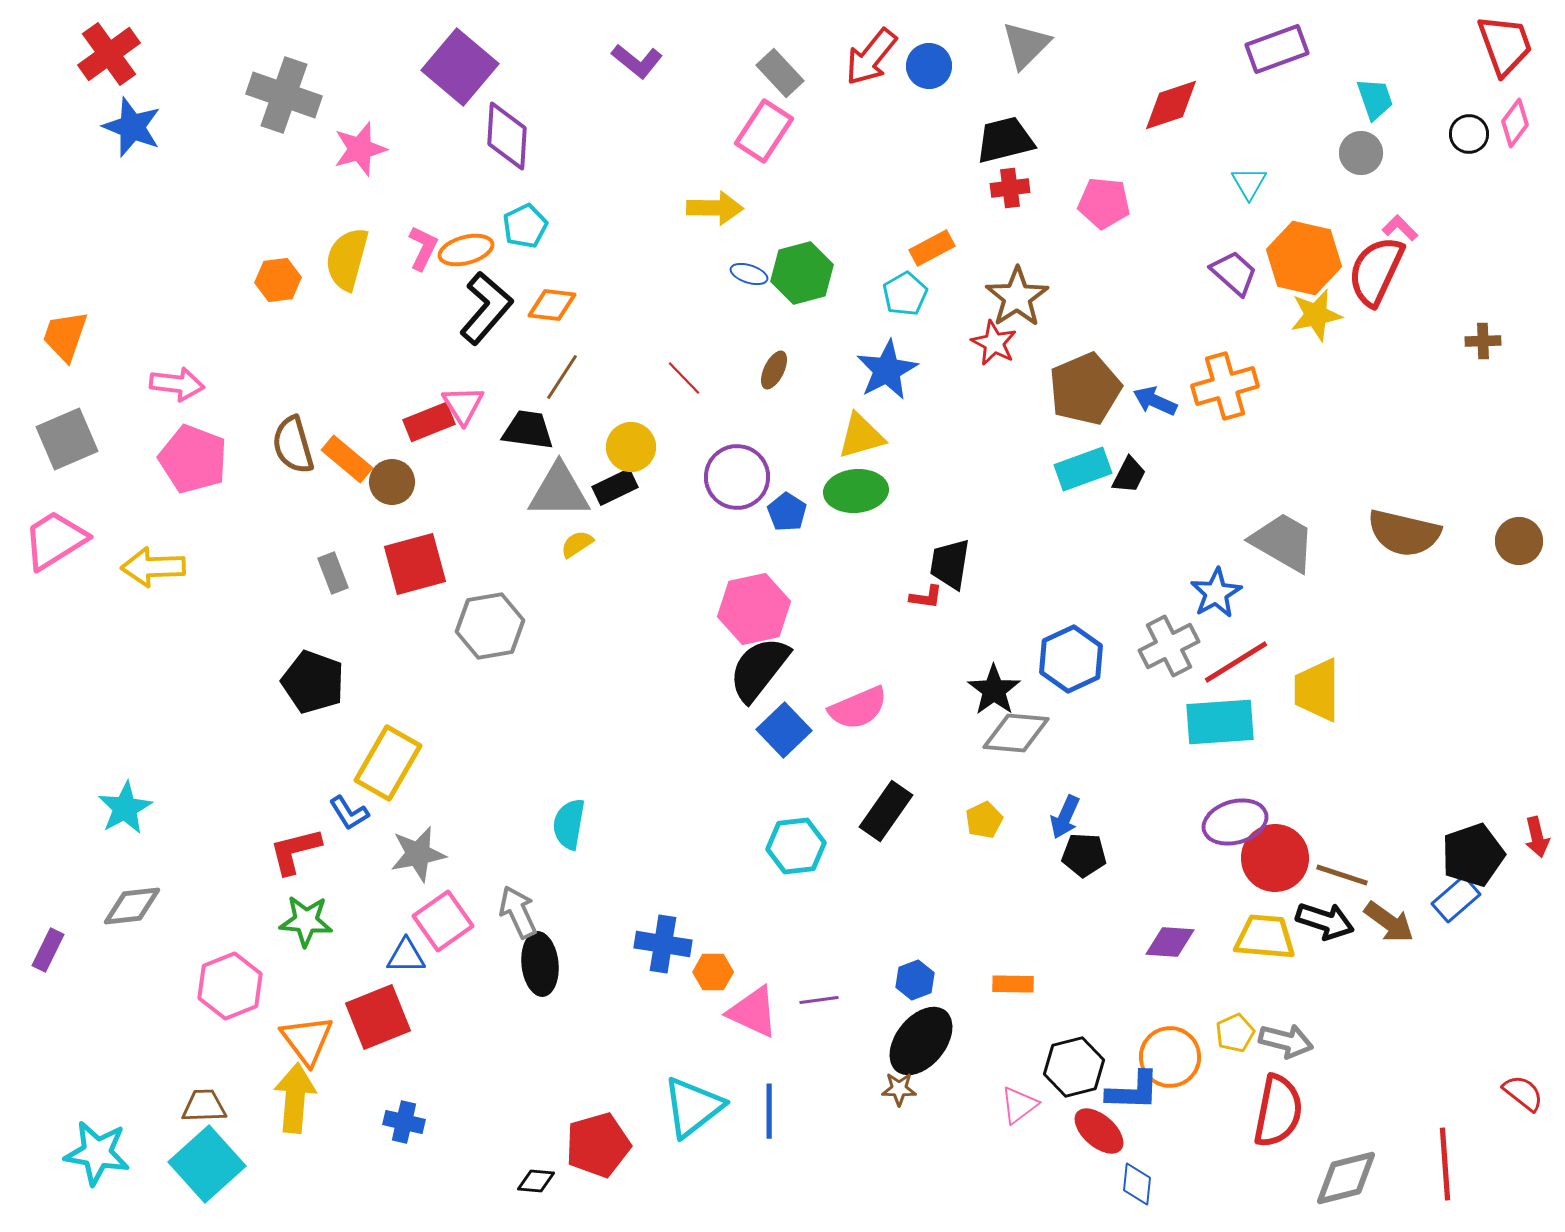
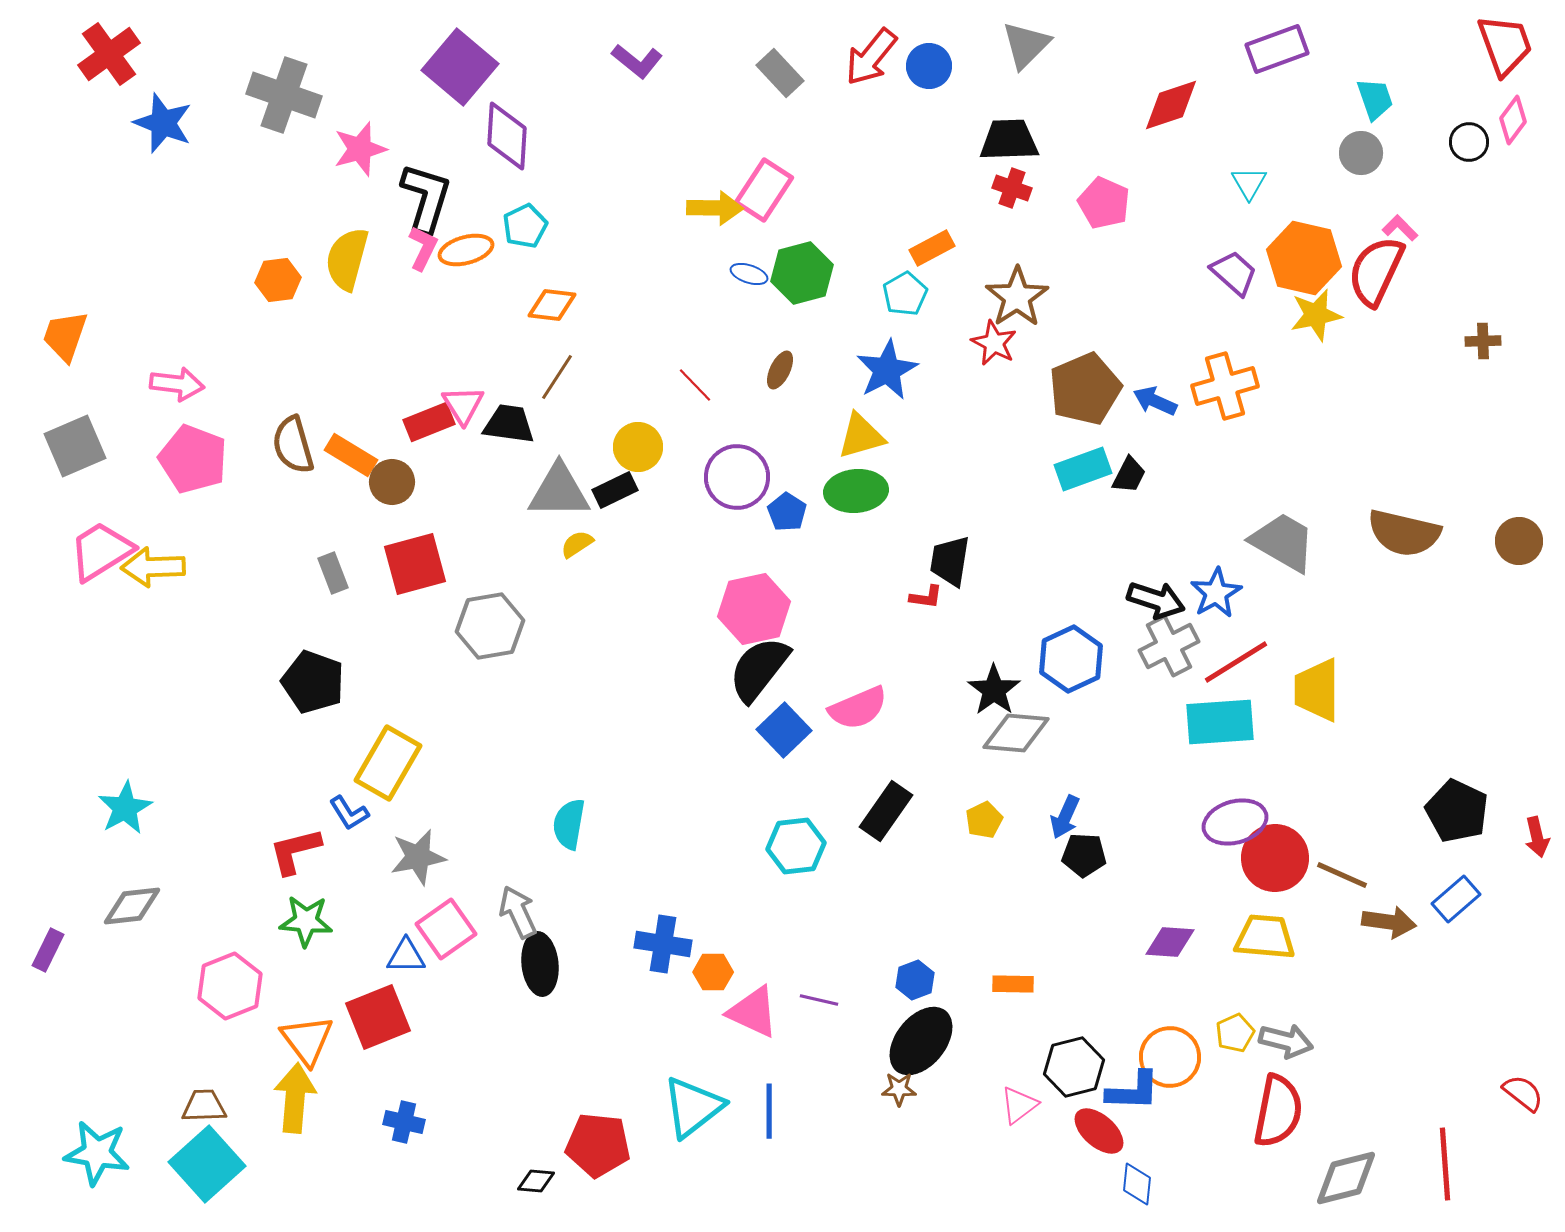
pink diamond at (1515, 123): moved 2 px left, 3 px up
blue star at (132, 127): moved 31 px right, 4 px up
pink rectangle at (764, 131): moved 59 px down
black circle at (1469, 134): moved 8 px down
black trapezoid at (1005, 140): moved 4 px right; rotated 12 degrees clockwise
red cross at (1010, 188): moved 2 px right; rotated 27 degrees clockwise
pink pentagon at (1104, 203): rotated 18 degrees clockwise
black L-shape at (486, 308): moved 60 px left, 110 px up; rotated 24 degrees counterclockwise
brown ellipse at (774, 370): moved 6 px right
brown line at (562, 377): moved 5 px left
red line at (684, 378): moved 11 px right, 7 px down
black trapezoid at (528, 430): moved 19 px left, 6 px up
gray square at (67, 439): moved 8 px right, 7 px down
yellow circle at (631, 447): moved 7 px right
orange rectangle at (347, 459): moved 4 px right, 4 px up; rotated 9 degrees counterclockwise
black rectangle at (615, 487): moved 3 px down
pink trapezoid at (55, 540): moved 46 px right, 11 px down
black trapezoid at (950, 564): moved 3 px up
gray star at (418, 854): moved 3 px down
black pentagon at (1473, 855): moved 16 px left, 44 px up; rotated 28 degrees counterclockwise
brown line at (1342, 875): rotated 6 degrees clockwise
pink square at (443, 921): moved 3 px right, 8 px down
black arrow at (1325, 921): moved 169 px left, 321 px up
brown arrow at (1389, 922): rotated 28 degrees counterclockwise
purple line at (819, 1000): rotated 21 degrees clockwise
red pentagon at (598, 1145): rotated 22 degrees clockwise
